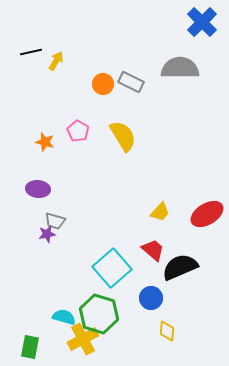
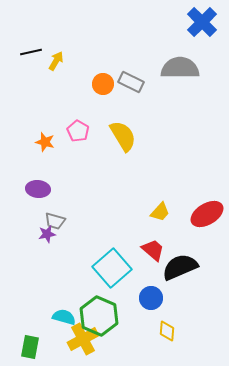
green hexagon: moved 2 px down; rotated 6 degrees clockwise
